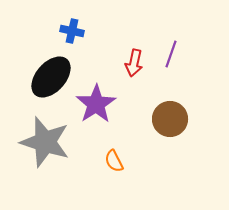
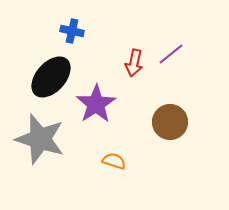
purple line: rotated 32 degrees clockwise
brown circle: moved 3 px down
gray star: moved 5 px left, 3 px up
orange semicircle: rotated 135 degrees clockwise
